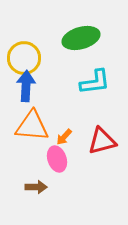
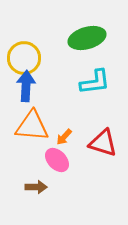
green ellipse: moved 6 px right
red triangle: moved 1 px right, 2 px down; rotated 32 degrees clockwise
pink ellipse: moved 1 px down; rotated 25 degrees counterclockwise
